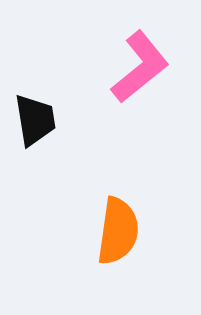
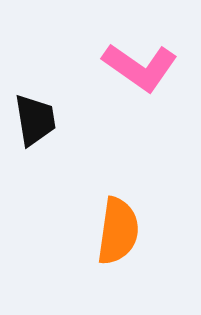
pink L-shape: rotated 74 degrees clockwise
